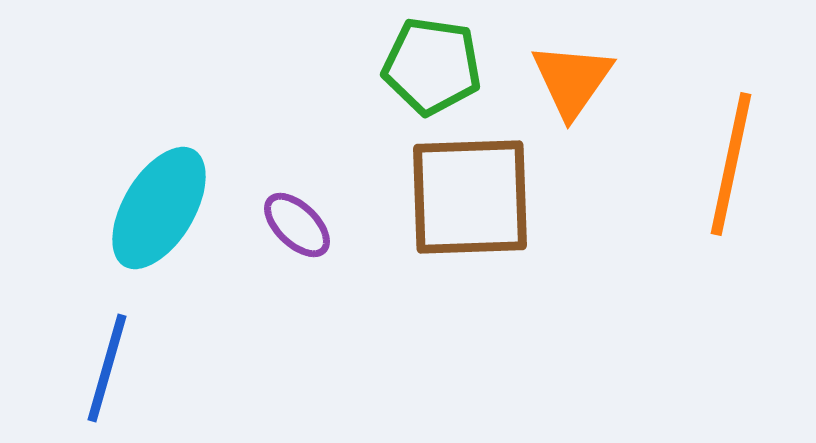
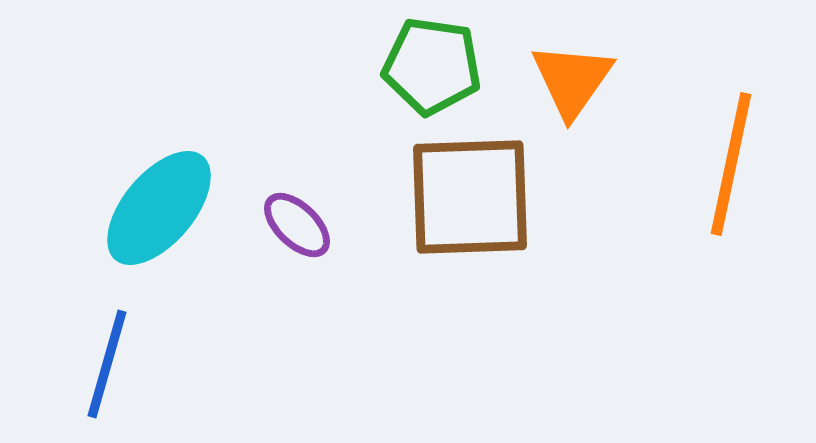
cyan ellipse: rotated 9 degrees clockwise
blue line: moved 4 px up
